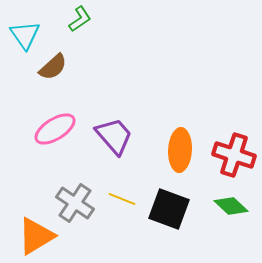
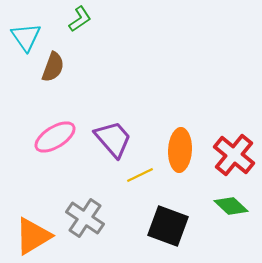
cyan triangle: moved 1 px right, 2 px down
brown semicircle: rotated 28 degrees counterclockwise
pink ellipse: moved 8 px down
purple trapezoid: moved 1 px left, 3 px down
red cross: rotated 21 degrees clockwise
yellow line: moved 18 px right, 24 px up; rotated 48 degrees counterclockwise
gray cross: moved 10 px right, 15 px down
black square: moved 1 px left, 17 px down
orange triangle: moved 3 px left
